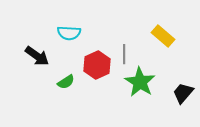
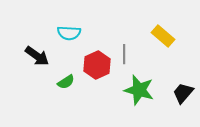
green star: moved 1 px left, 8 px down; rotated 16 degrees counterclockwise
